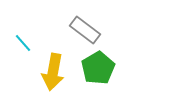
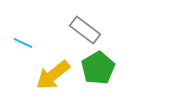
cyan line: rotated 24 degrees counterclockwise
yellow arrow: moved 3 px down; rotated 42 degrees clockwise
